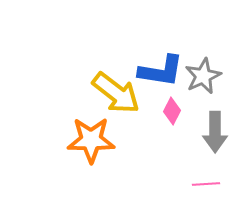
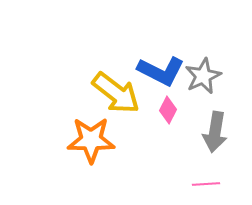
blue L-shape: rotated 18 degrees clockwise
pink diamond: moved 4 px left, 1 px up
gray arrow: rotated 9 degrees clockwise
